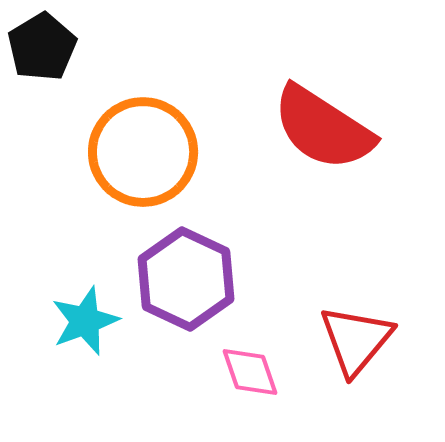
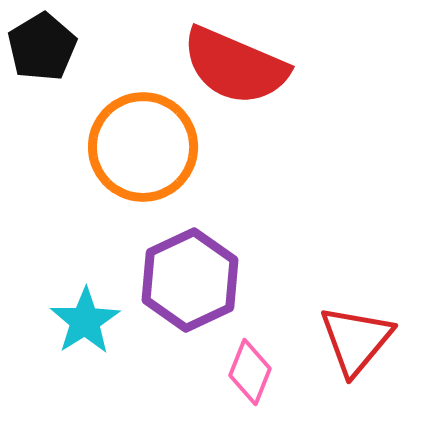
red semicircle: moved 88 px left, 62 px up; rotated 10 degrees counterclockwise
orange circle: moved 5 px up
purple hexagon: moved 4 px right, 1 px down; rotated 10 degrees clockwise
cyan star: rotated 12 degrees counterclockwise
pink diamond: rotated 40 degrees clockwise
